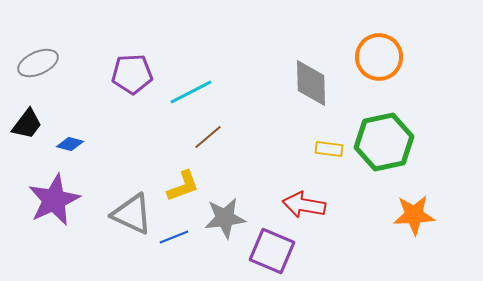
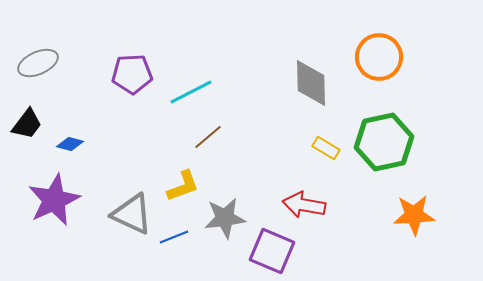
yellow rectangle: moved 3 px left, 1 px up; rotated 24 degrees clockwise
